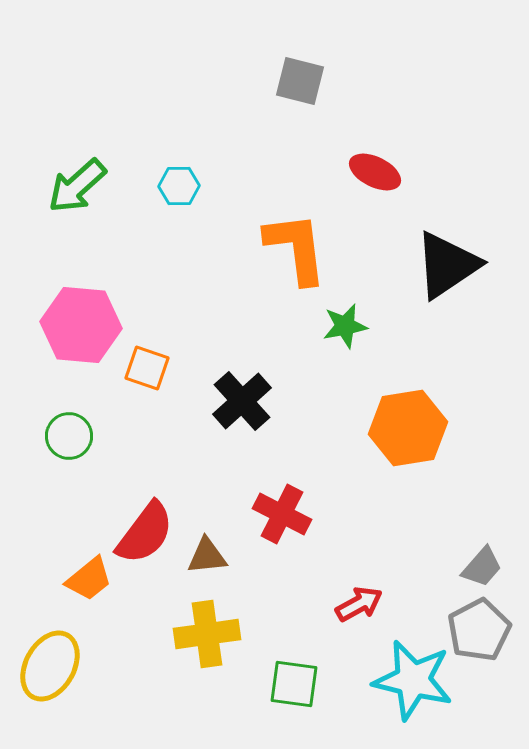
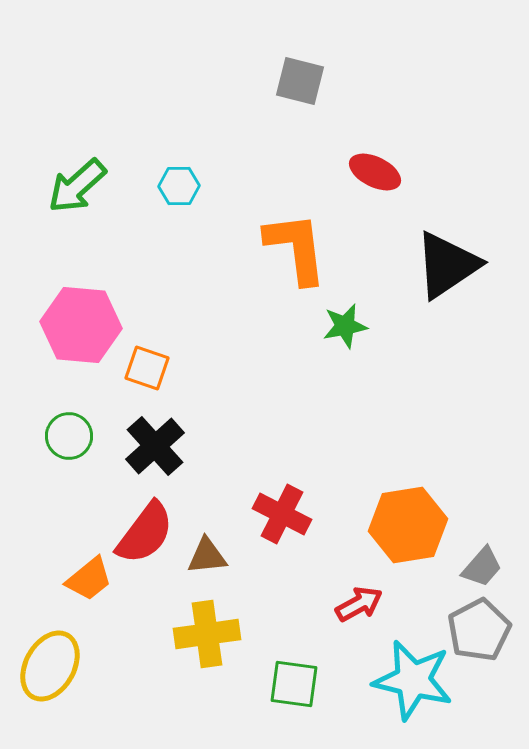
black cross: moved 87 px left, 45 px down
orange hexagon: moved 97 px down
